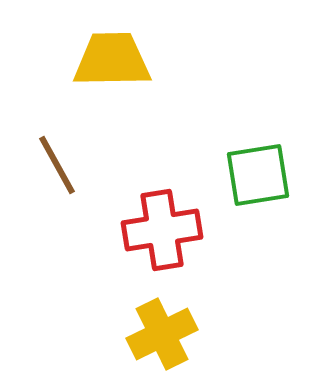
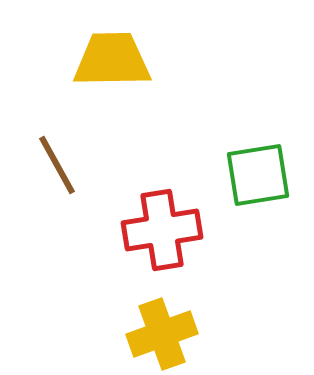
yellow cross: rotated 6 degrees clockwise
